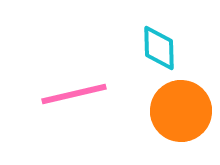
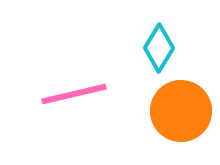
cyan diamond: rotated 33 degrees clockwise
